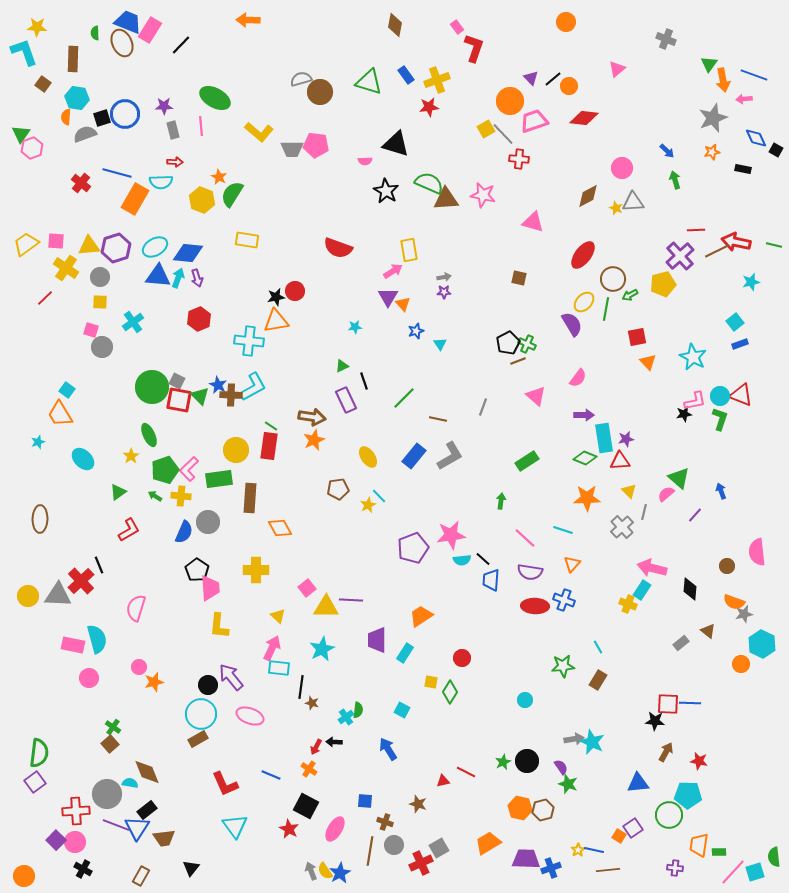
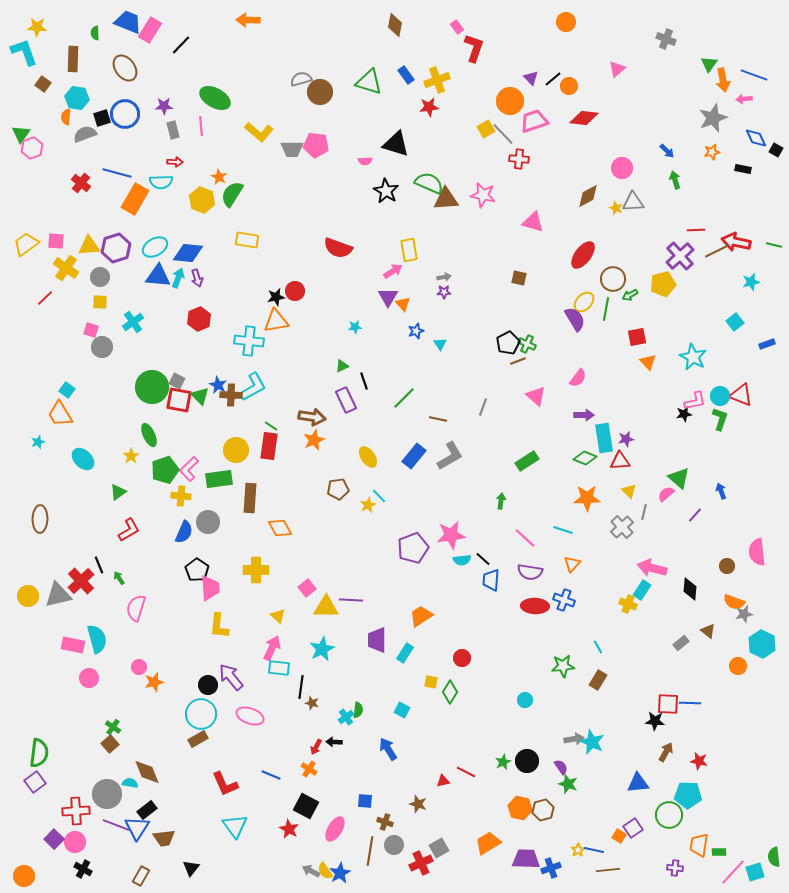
brown ellipse at (122, 43): moved 3 px right, 25 px down; rotated 12 degrees counterclockwise
purple semicircle at (572, 324): moved 3 px right, 5 px up
blue rectangle at (740, 344): moved 27 px right
green arrow at (155, 496): moved 36 px left, 82 px down; rotated 24 degrees clockwise
gray triangle at (58, 595): rotated 16 degrees counterclockwise
orange circle at (741, 664): moved 3 px left, 2 px down
purple square at (56, 840): moved 2 px left, 1 px up
gray arrow at (311, 871): rotated 42 degrees counterclockwise
